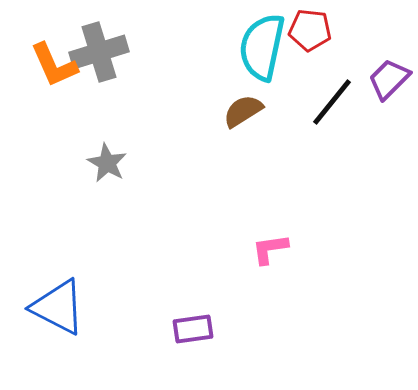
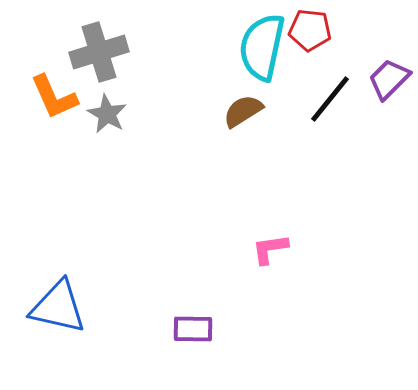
orange L-shape: moved 32 px down
black line: moved 2 px left, 3 px up
gray star: moved 49 px up
blue triangle: rotated 14 degrees counterclockwise
purple rectangle: rotated 9 degrees clockwise
